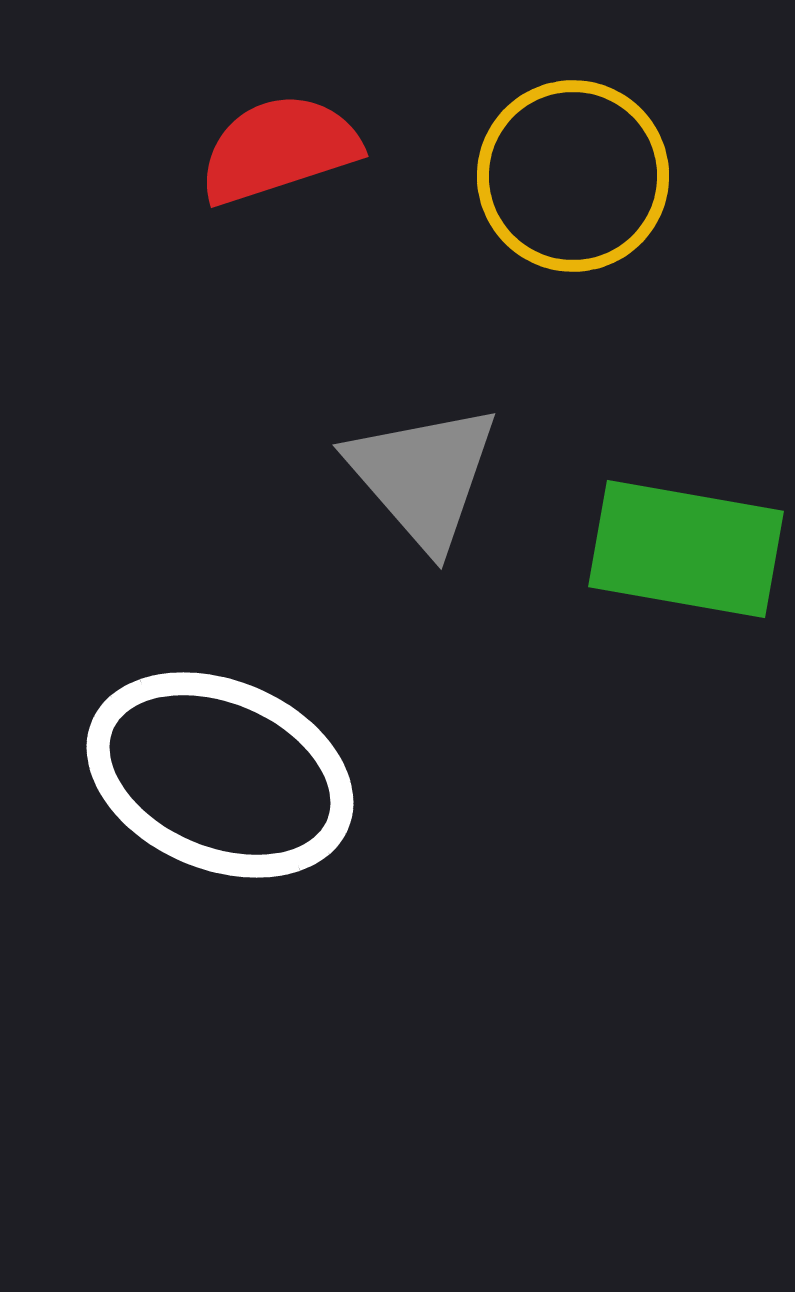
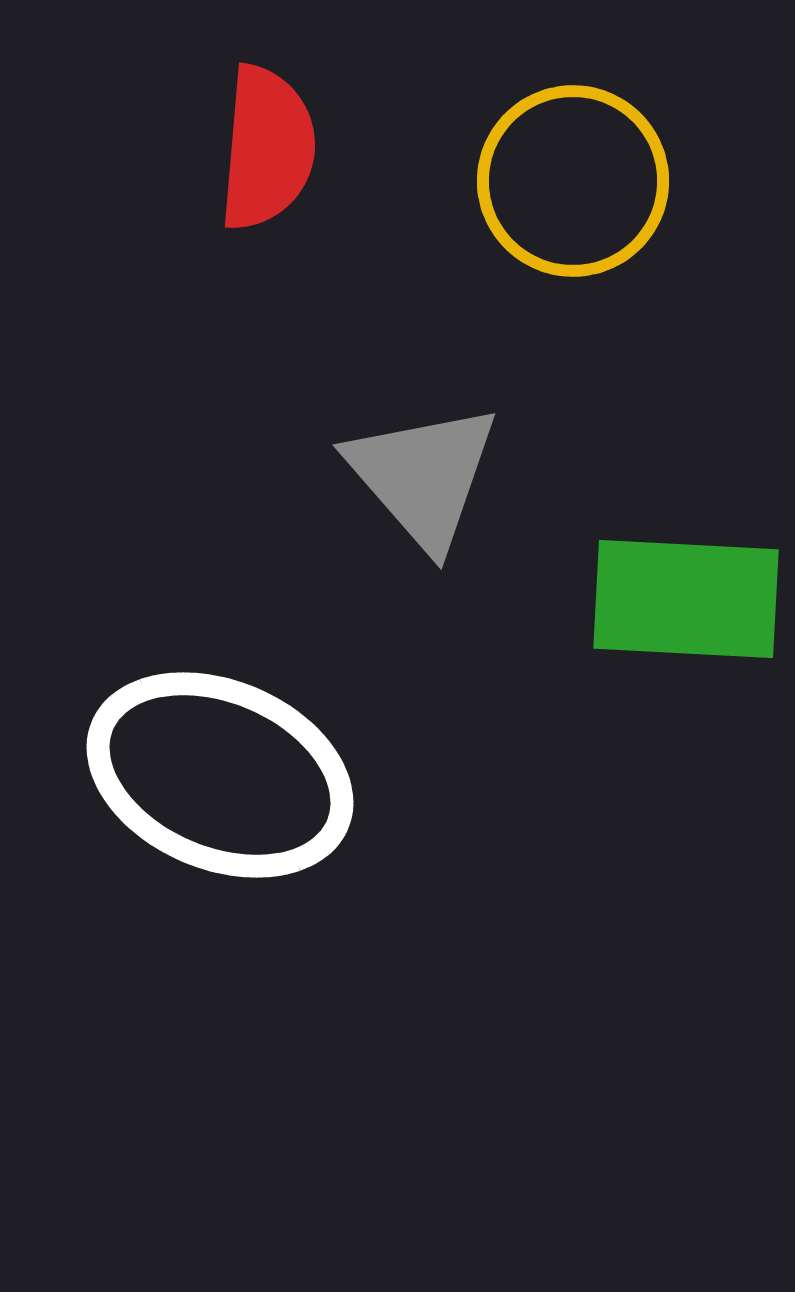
red semicircle: moved 12 px left, 1 px up; rotated 113 degrees clockwise
yellow circle: moved 5 px down
green rectangle: moved 50 px down; rotated 7 degrees counterclockwise
